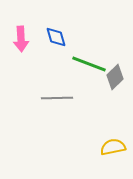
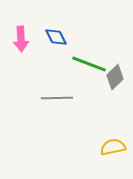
blue diamond: rotated 10 degrees counterclockwise
